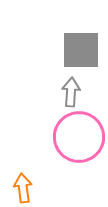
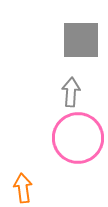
gray square: moved 10 px up
pink circle: moved 1 px left, 1 px down
